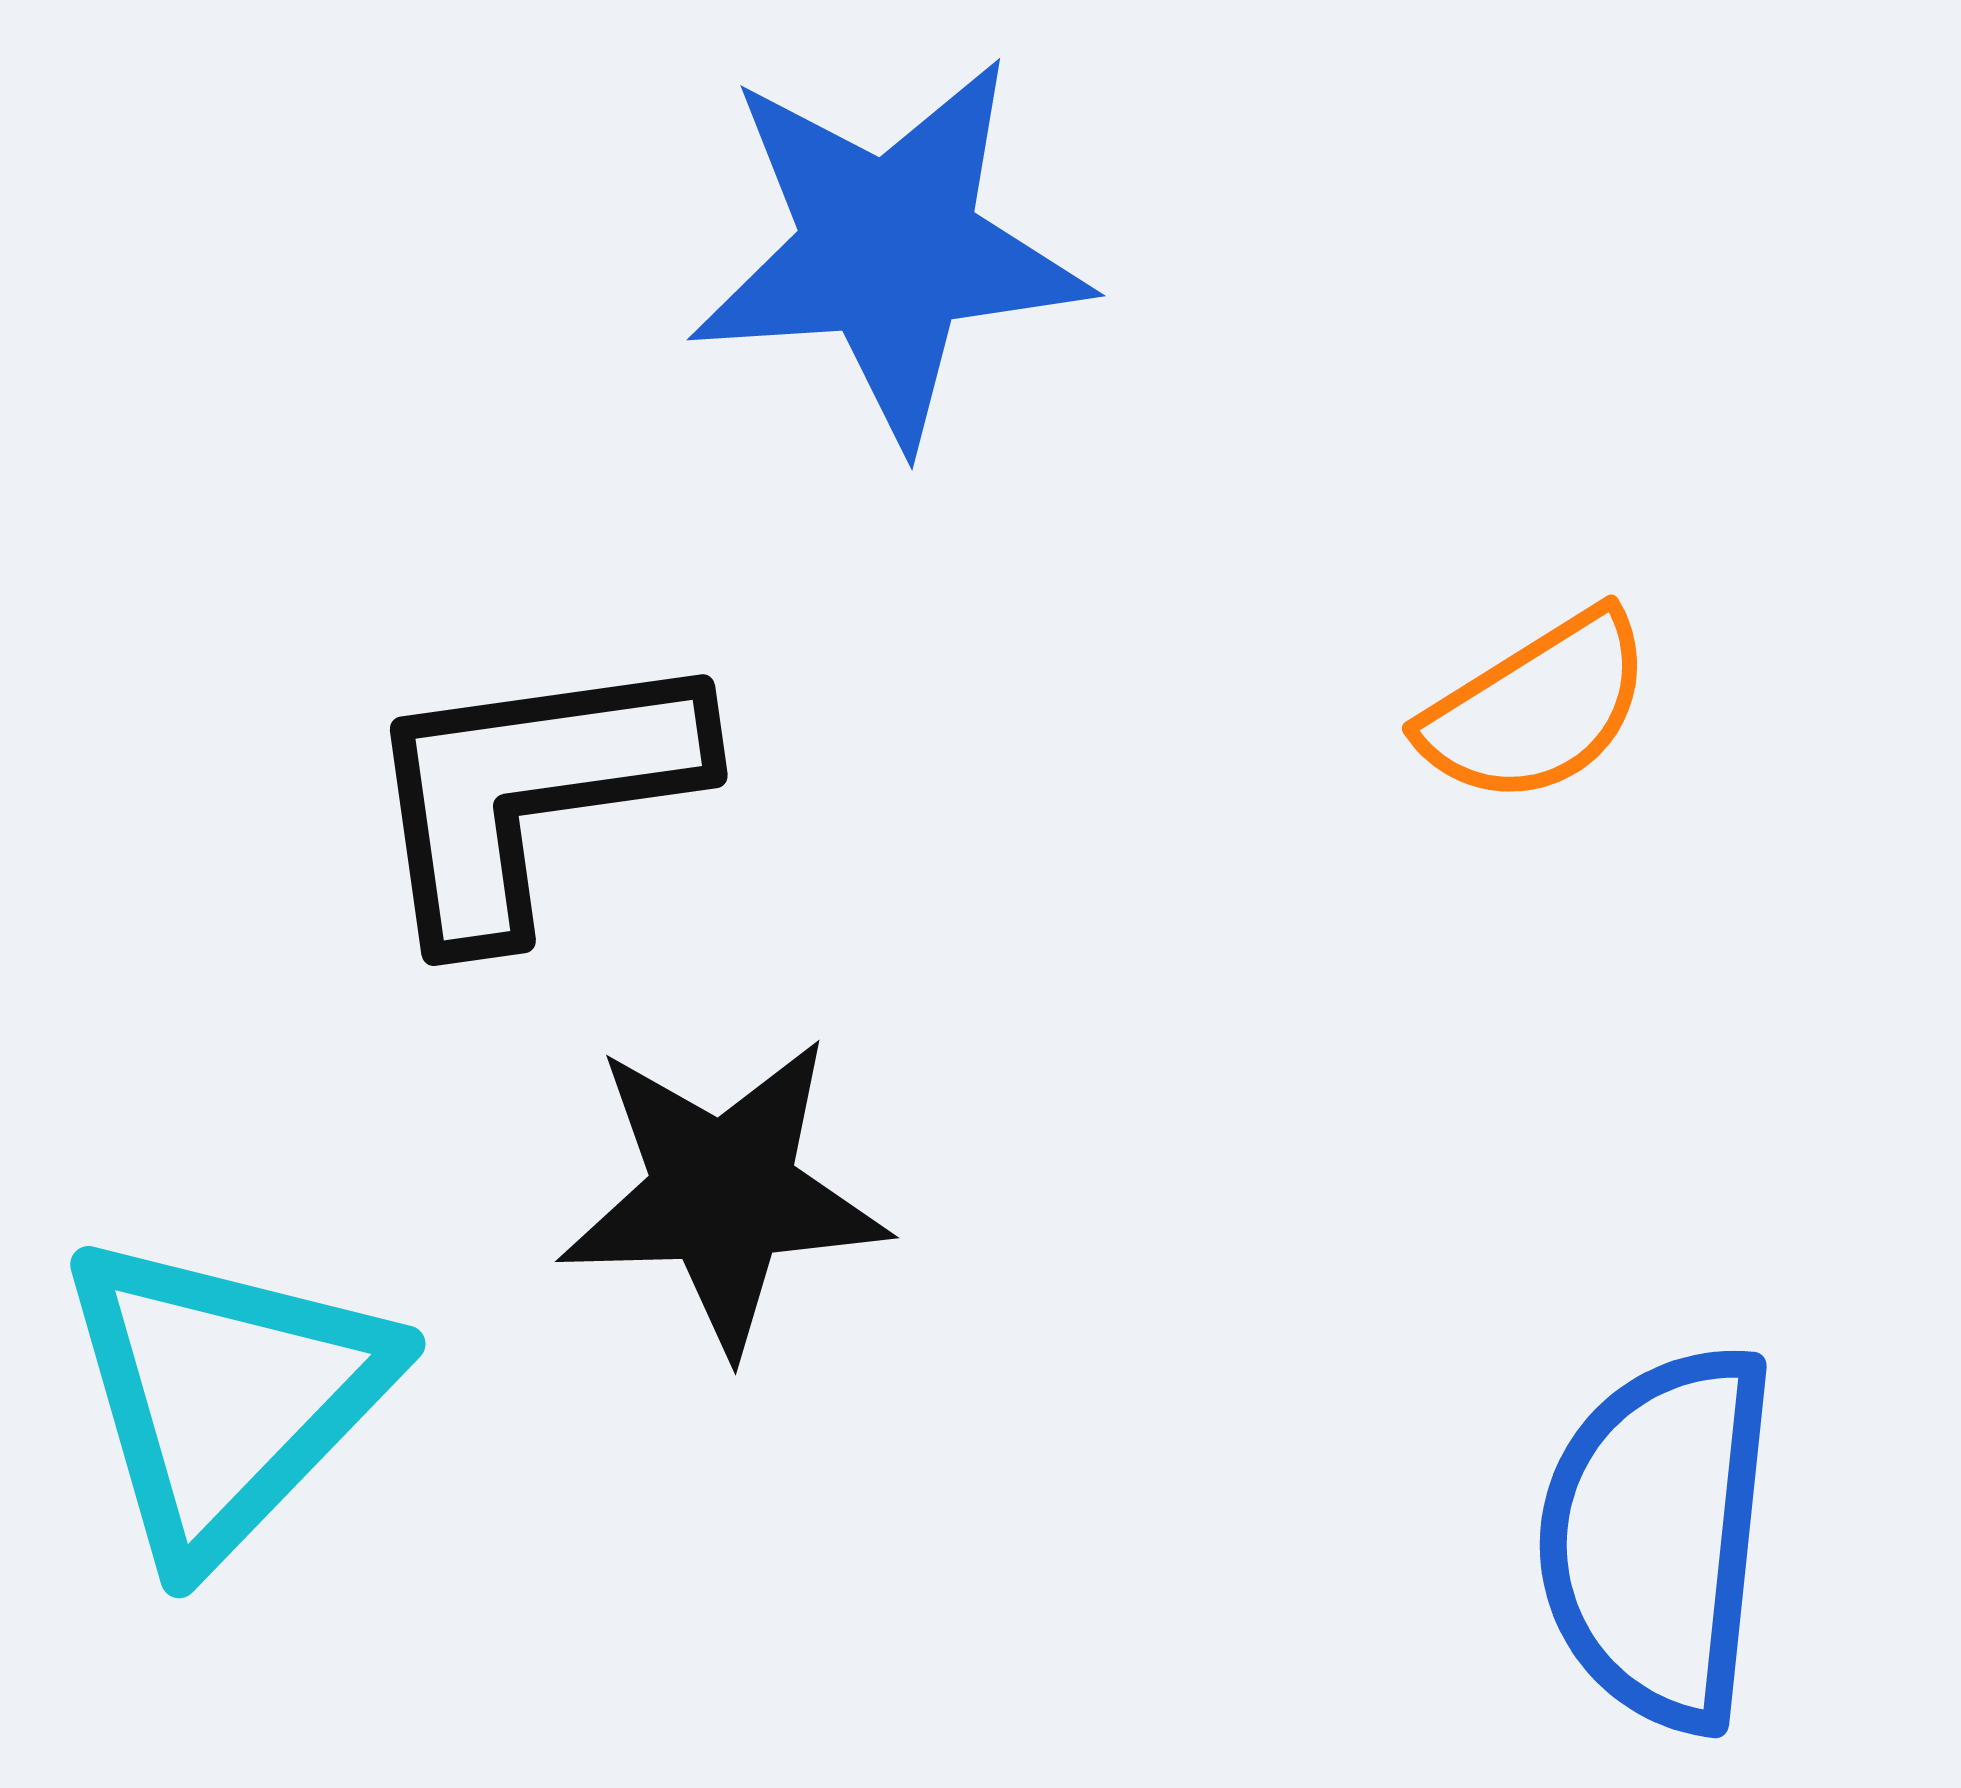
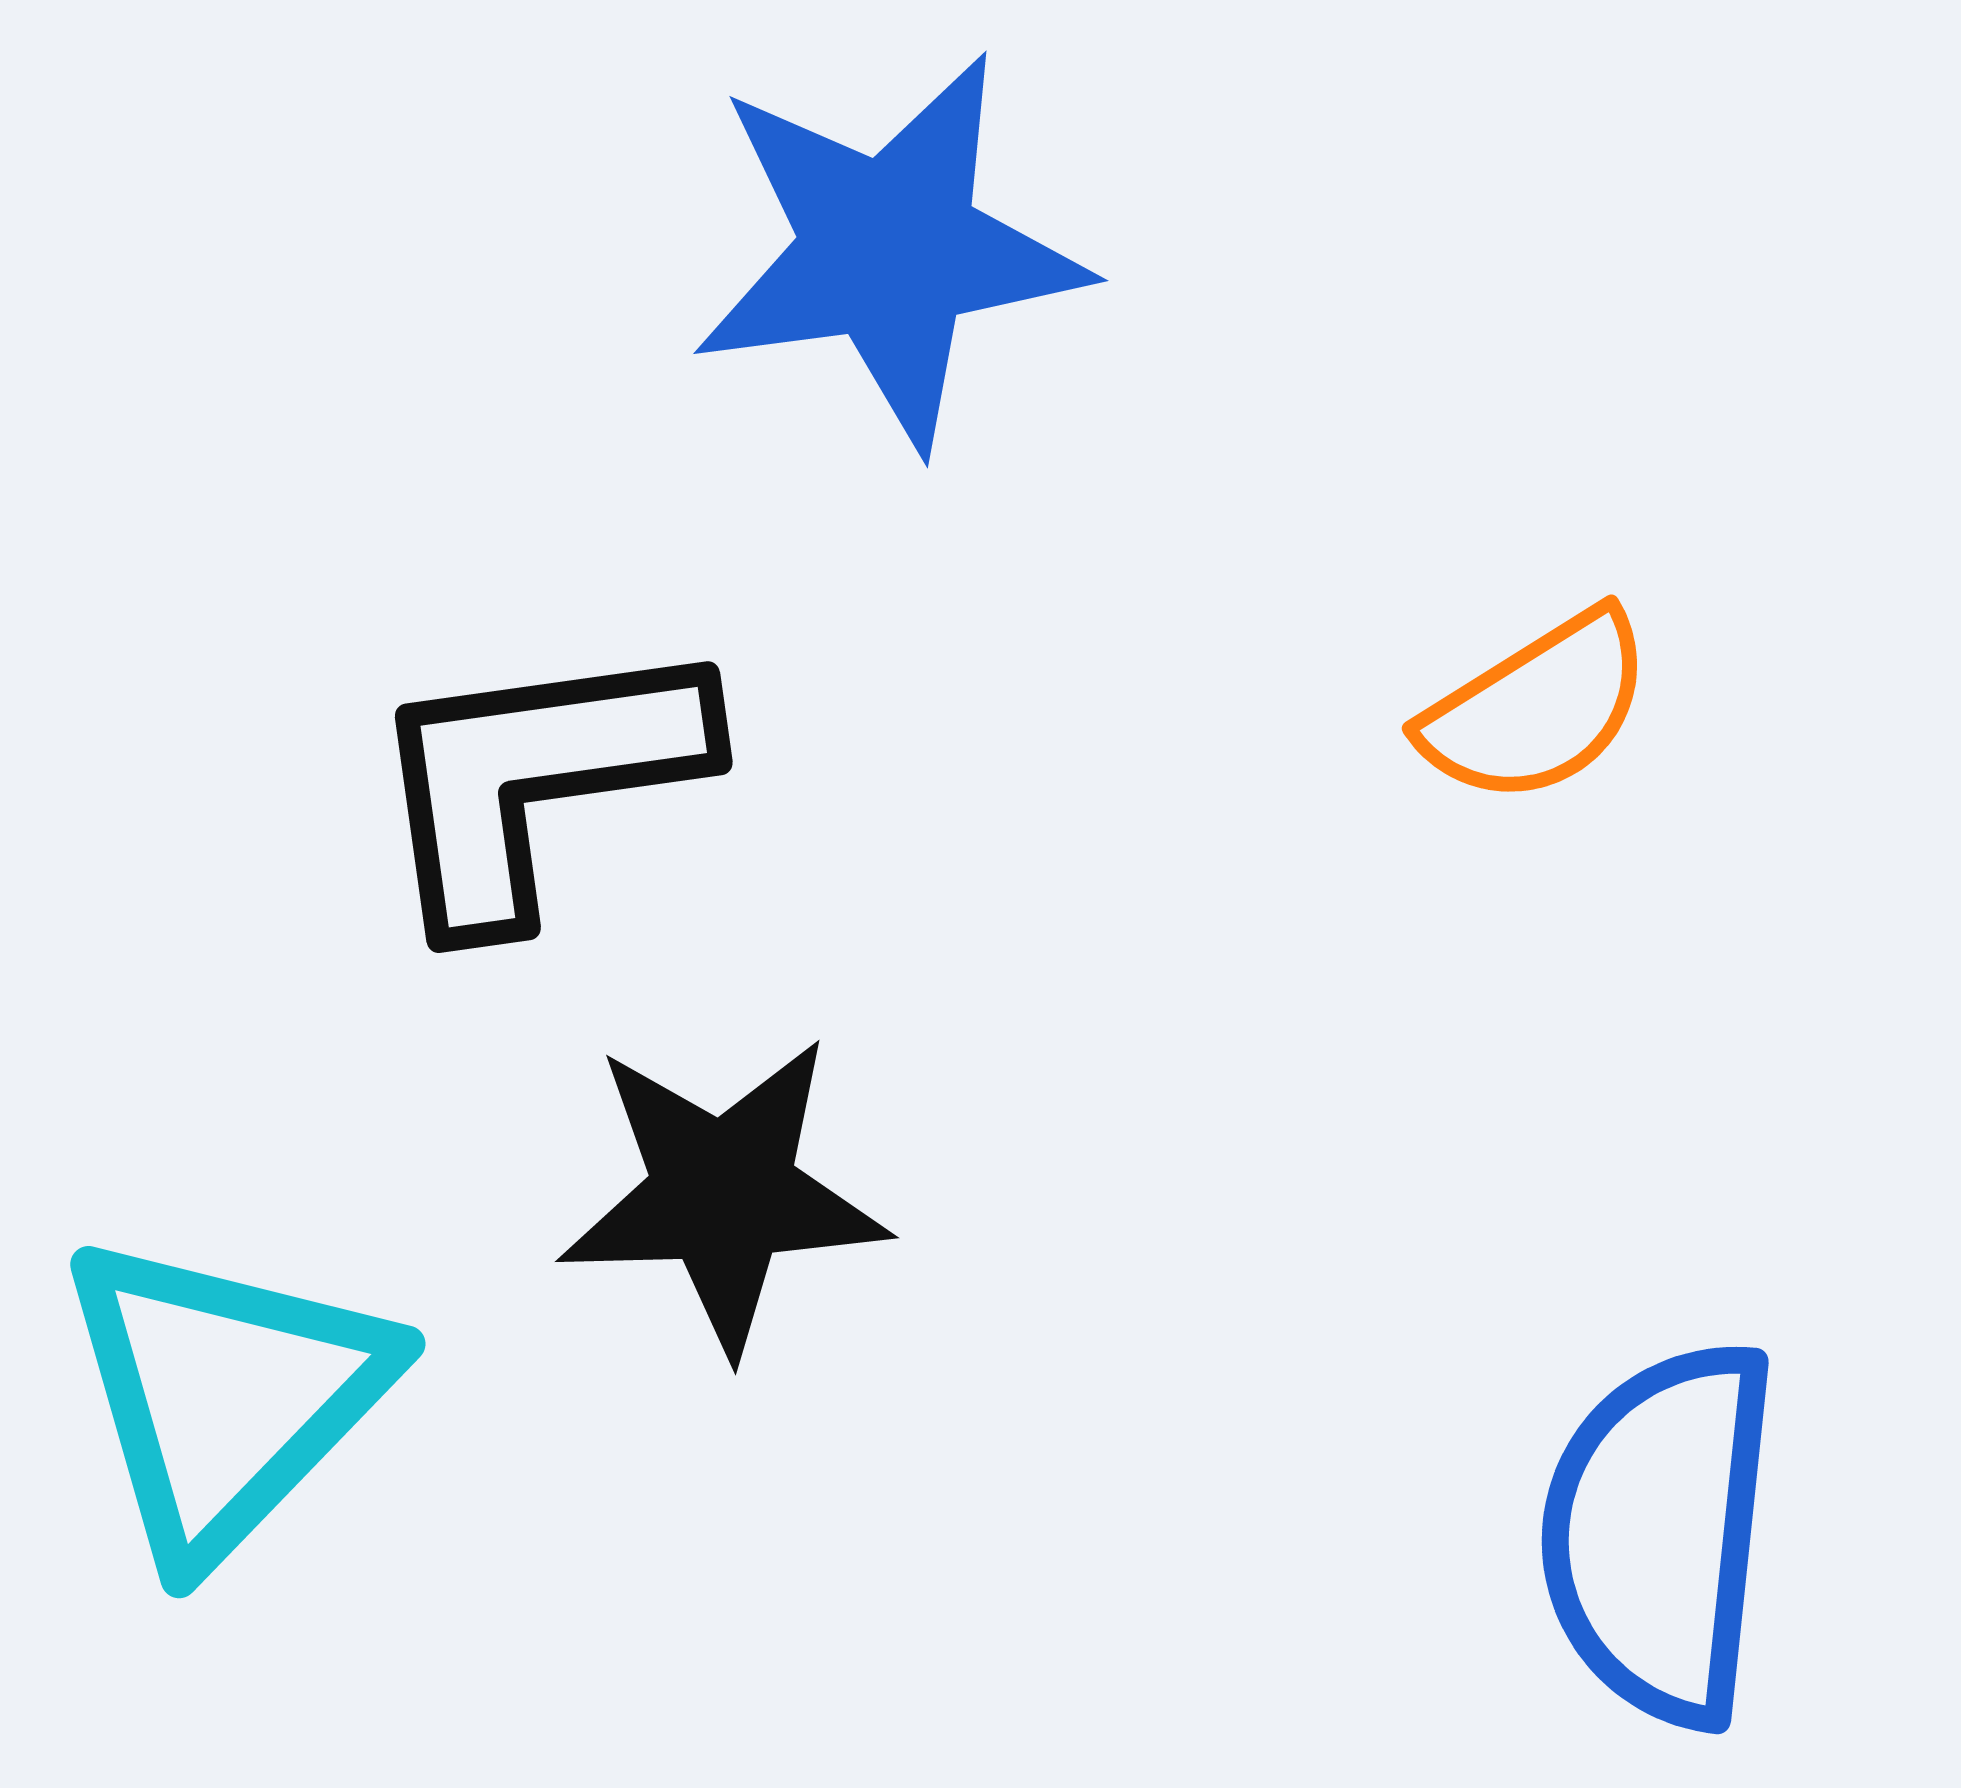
blue star: rotated 4 degrees counterclockwise
black L-shape: moved 5 px right, 13 px up
blue semicircle: moved 2 px right, 4 px up
